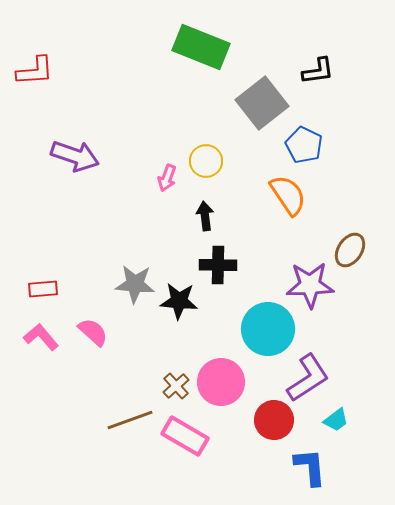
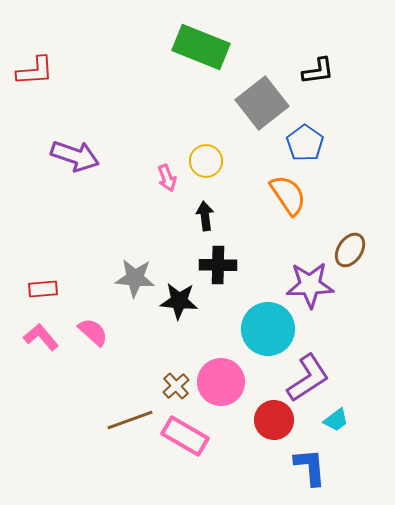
blue pentagon: moved 1 px right, 2 px up; rotated 9 degrees clockwise
pink arrow: rotated 40 degrees counterclockwise
gray star: moved 6 px up
